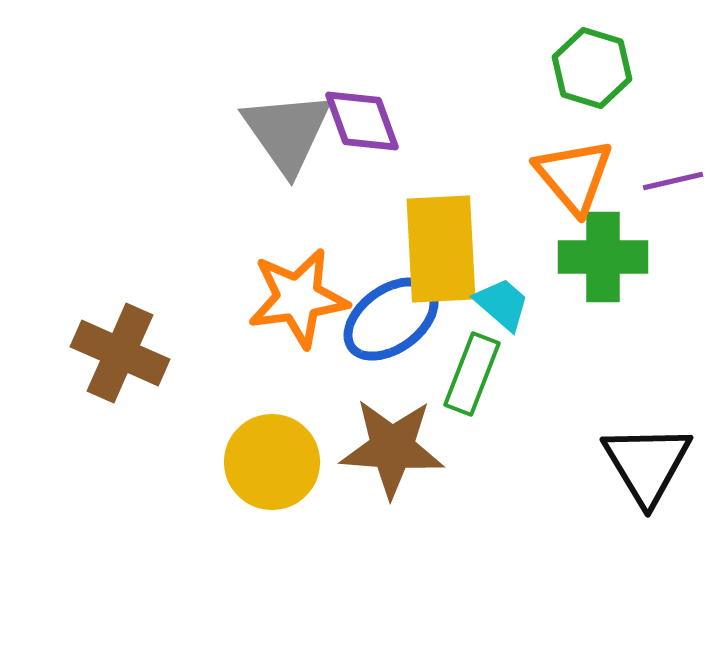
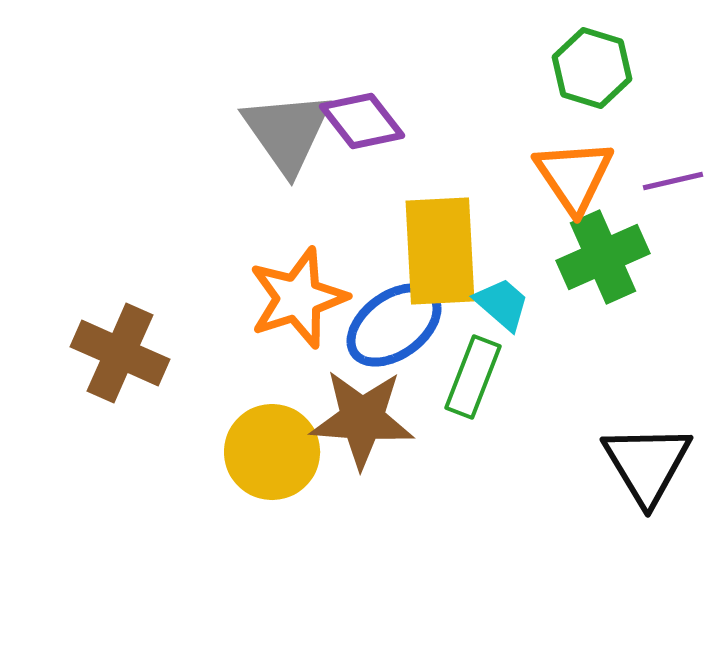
purple diamond: rotated 18 degrees counterclockwise
orange triangle: rotated 6 degrees clockwise
yellow rectangle: moved 1 px left, 2 px down
green cross: rotated 24 degrees counterclockwise
orange star: rotated 10 degrees counterclockwise
blue ellipse: moved 3 px right, 6 px down
green rectangle: moved 1 px right, 3 px down
brown star: moved 30 px left, 29 px up
yellow circle: moved 10 px up
